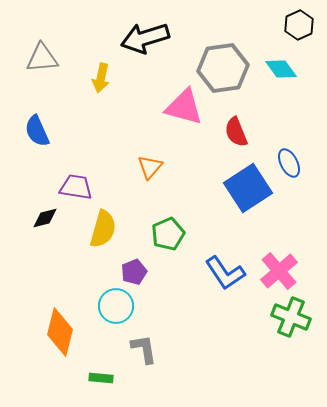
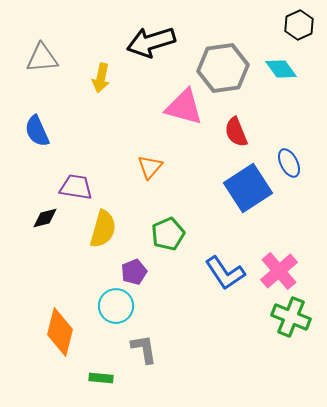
black arrow: moved 6 px right, 4 px down
